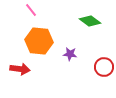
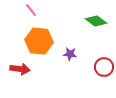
green diamond: moved 6 px right
